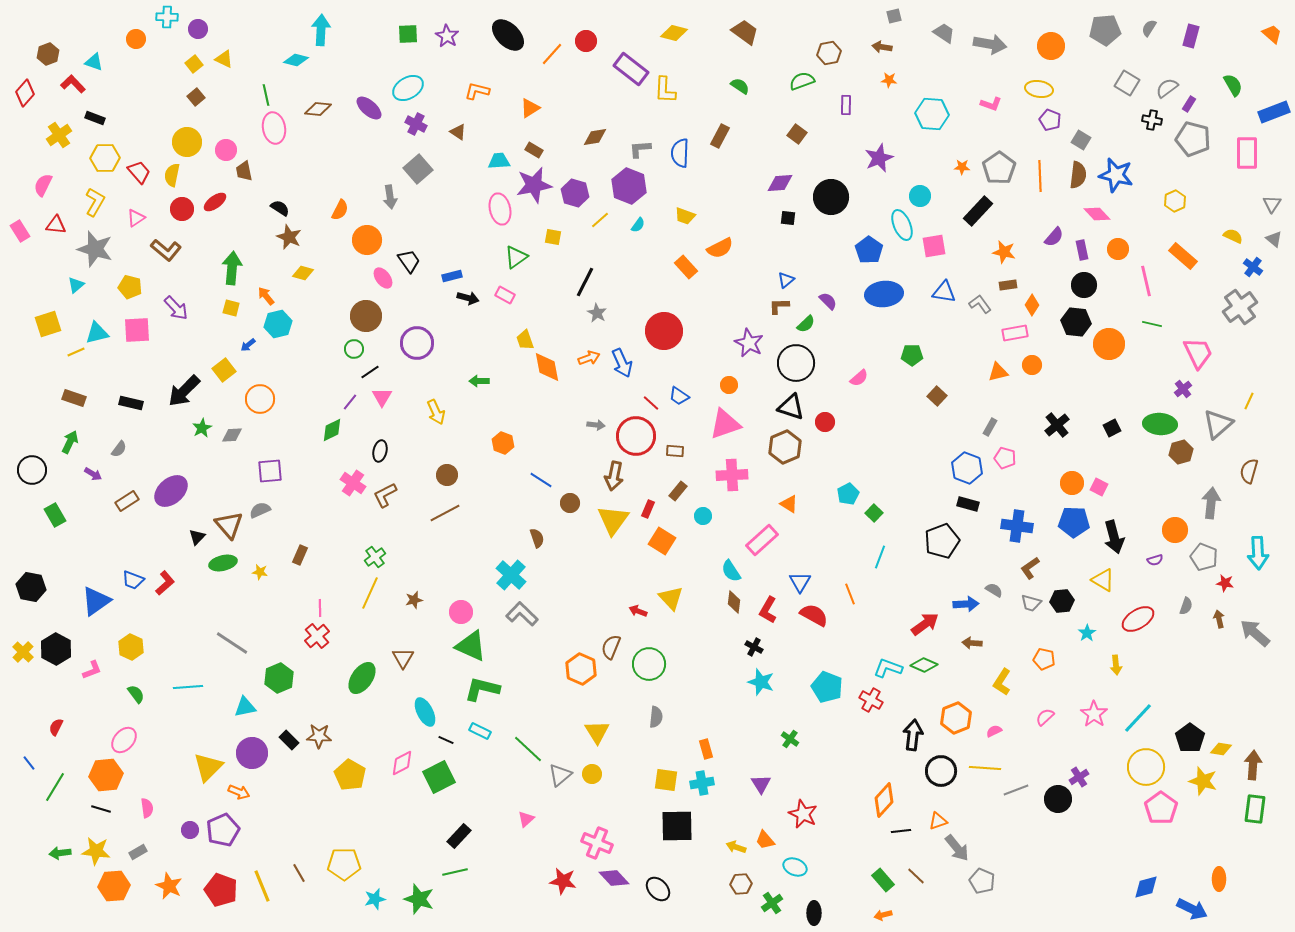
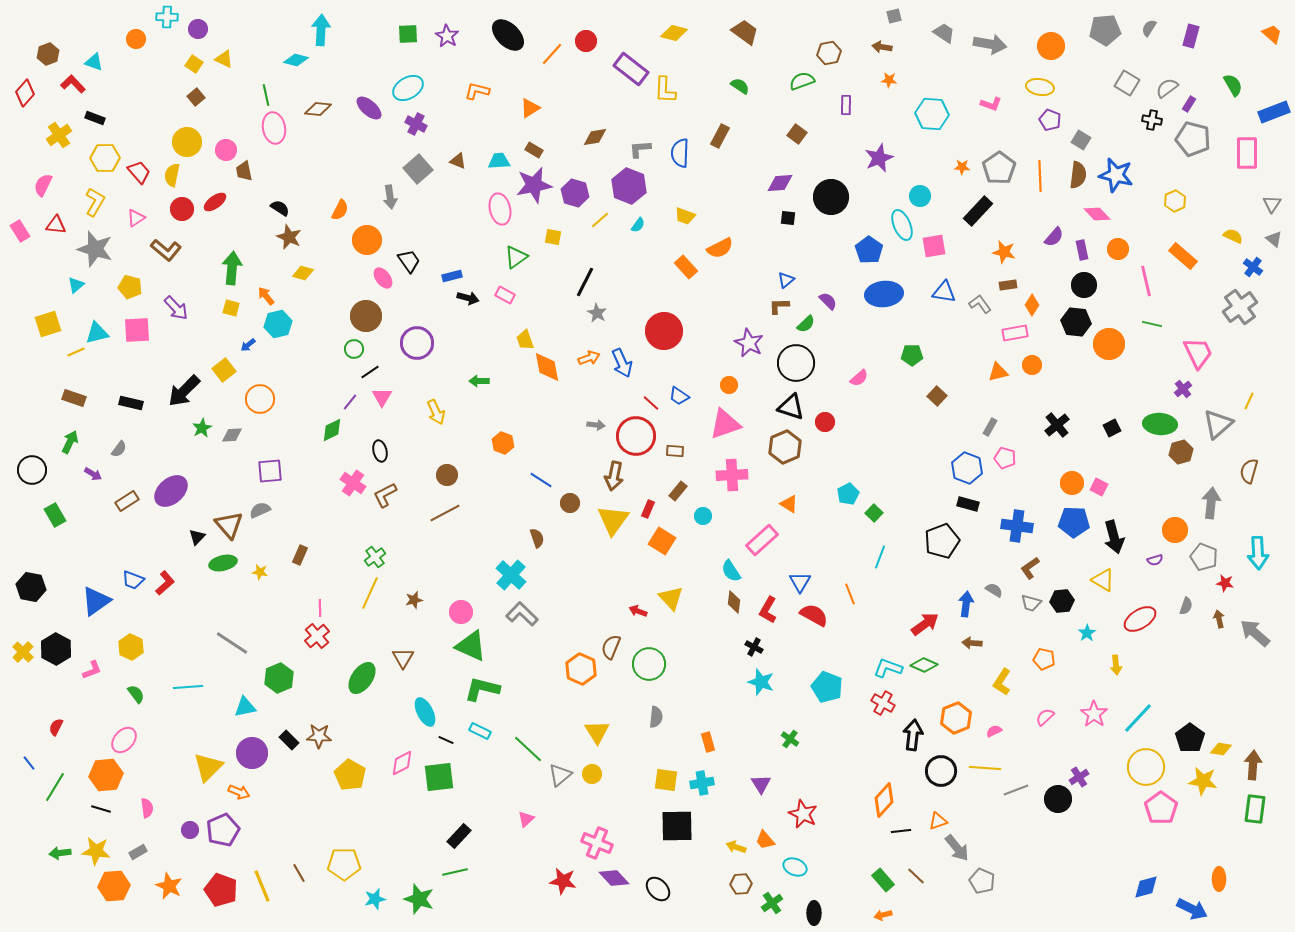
yellow square at (194, 64): rotated 18 degrees counterclockwise
yellow ellipse at (1039, 89): moved 1 px right, 2 px up
brown triangle at (458, 132): moved 29 px down; rotated 12 degrees counterclockwise
black ellipse at (380, 451): rotated 25 degrees counterclockwise
blue arrow at (966, 604): rotated 80 degrees counterclockwise
red ellipse at (1138, 619): moved 2 px right
red cross at (871, 700): moved 12 px right, 3 px down
orange rectangle at (706, 749): moved 2 px right, 7 px up
green square at (439, 777): rotated 20 degrees clockwise
yellow star at (1203, 781): rotated 8 degrees counterclockwise
